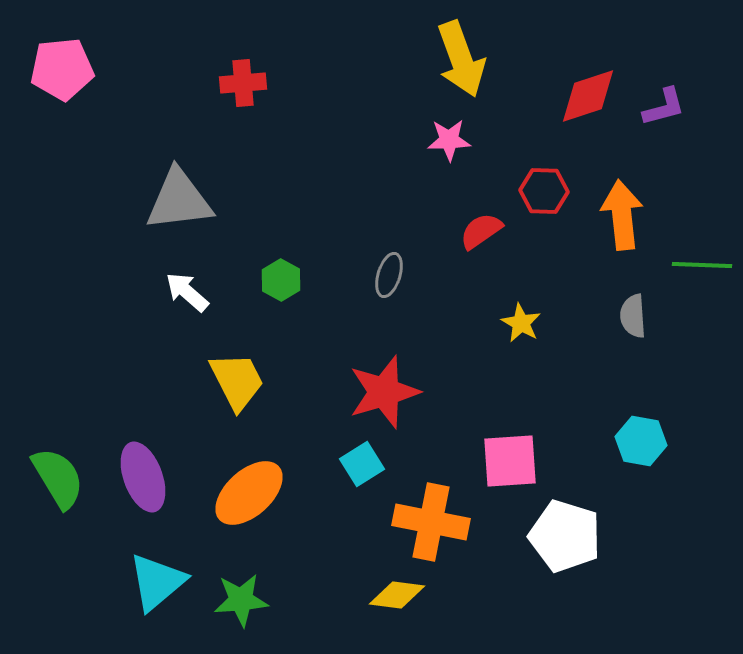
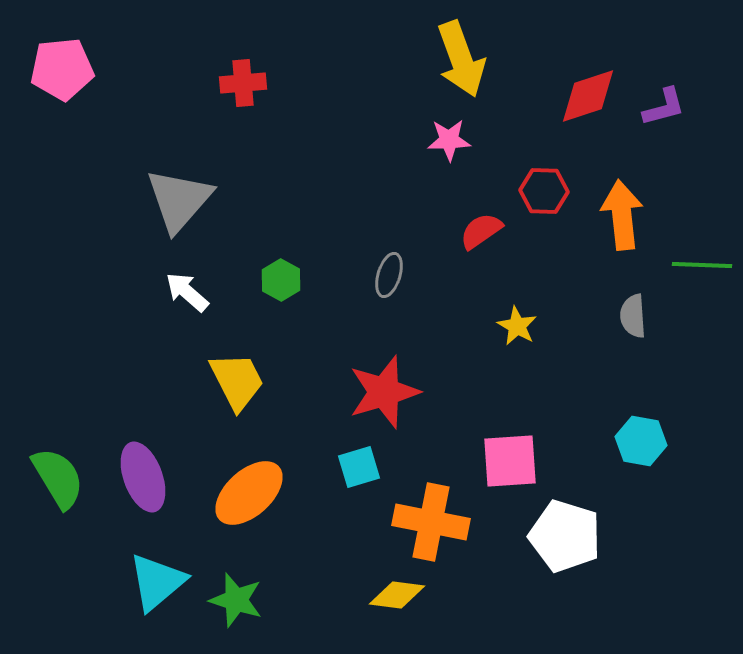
gray triangle: rotated 42 degrees counterclockwise
yellow star: moved 4 px left, 3 px down
cyan square: moved 3 px left, 3 px down; rotated 15 degrees clockwise
green star: moved 5 px left; rotated 22 degrees clockwise
